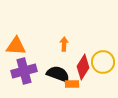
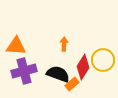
yellow circle: moved 2 px up
orange rectangle: rotated 40 degrees counterclockwise
